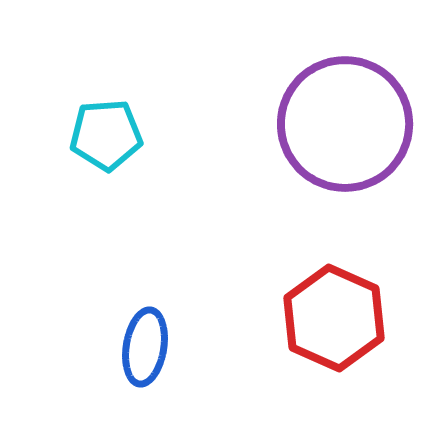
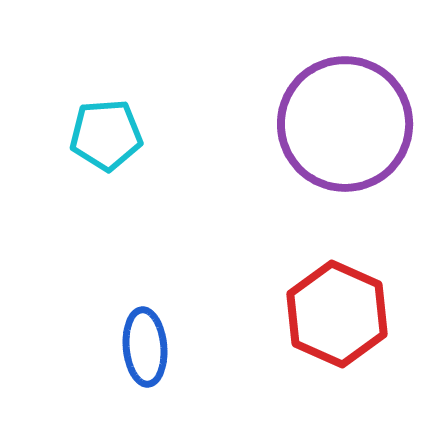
red hexagon: moved 3 px right, 4 px up
blue ellipse: rotated 14 degrees counterclockwise
